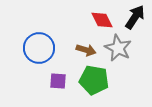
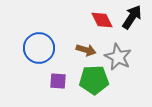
black arrow: moved 3 px left
gray star: moved 9 px down
green pentagon: rotated 12 degrees counterclockwise
